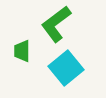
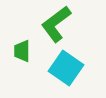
cyan square: rotated 16 degrees counterclockwise
